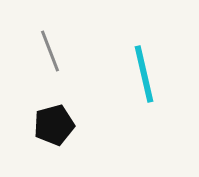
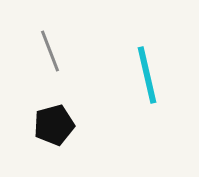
cyan line: moved 3 px right, 1 px down
